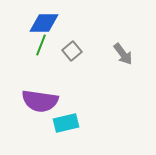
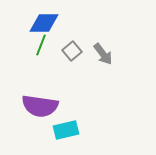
gray arrow: moved 20 px left
purple semicircle: moved 5 px down
cyan rectangle: moved 7 px down
